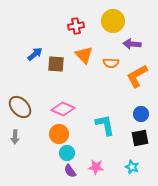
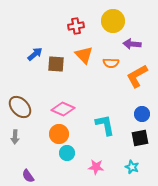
blue circle: moved 1 px right
purple semicircle: moved 42 px left, 5 px down
